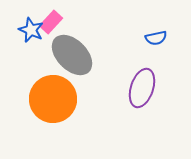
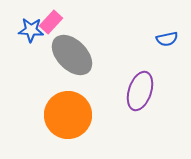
blue star: rotated 20 degrees counterclockwise
blue semicircle: moved 11 px right, 1 px down
purple ellipse: moved 2 px left, 3 px down
orange circle: moved 15 px right, 16 px down
